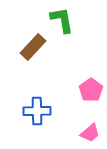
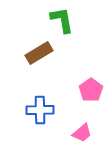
brown rectangle: moved 6 px right, 6 px down; rotated 16 degrees clockwise
blue cross: moved 3 px right, 1 px up
pink trapezoid: moved 8 px left
